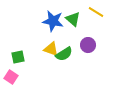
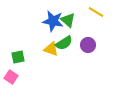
green triangle: moved 5 px left, 1 px down
green semicircle: moved 11 px up
